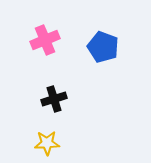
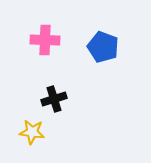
pink cross: rotated 24 degrees clockwise
yellow star: moved 15 px left, 11 px up; rotated 10 degrees clockwise
